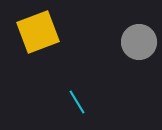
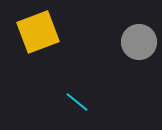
cyan line: rotated 20 degrees counterclockwise
